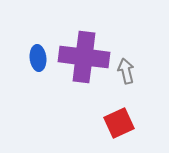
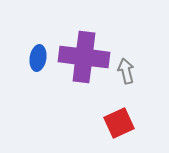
blue ellipse: rotated 15 degrees clockwise
